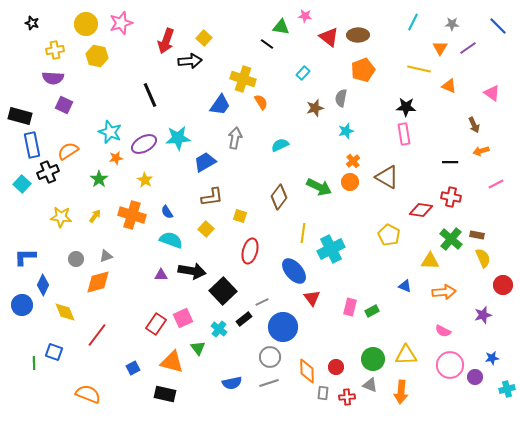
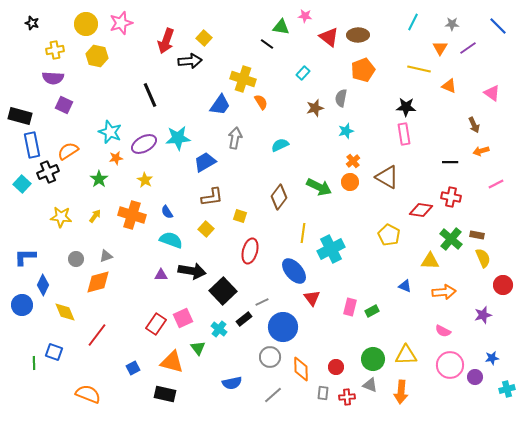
orange diamond at (307, 371): moved 6 px left, 2 px up
gray line at (269, 383): moved 4 px right, 12 px down; rotated 24 degrees counterclockwise
